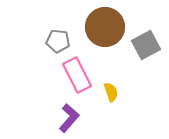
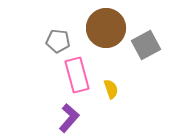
brown circle: moved 1 px right, 1 px down
pink rectangle: rotated 12 degrees clockwise
yellow semicircle: moved 3 px up
